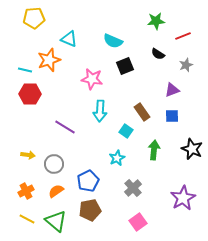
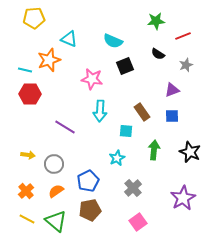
cyan square: rotated 32 degrees counterclockwise
black star: moved 2 px left, 3 px down
orange cross: rotated 14 degrees counterclockwise
